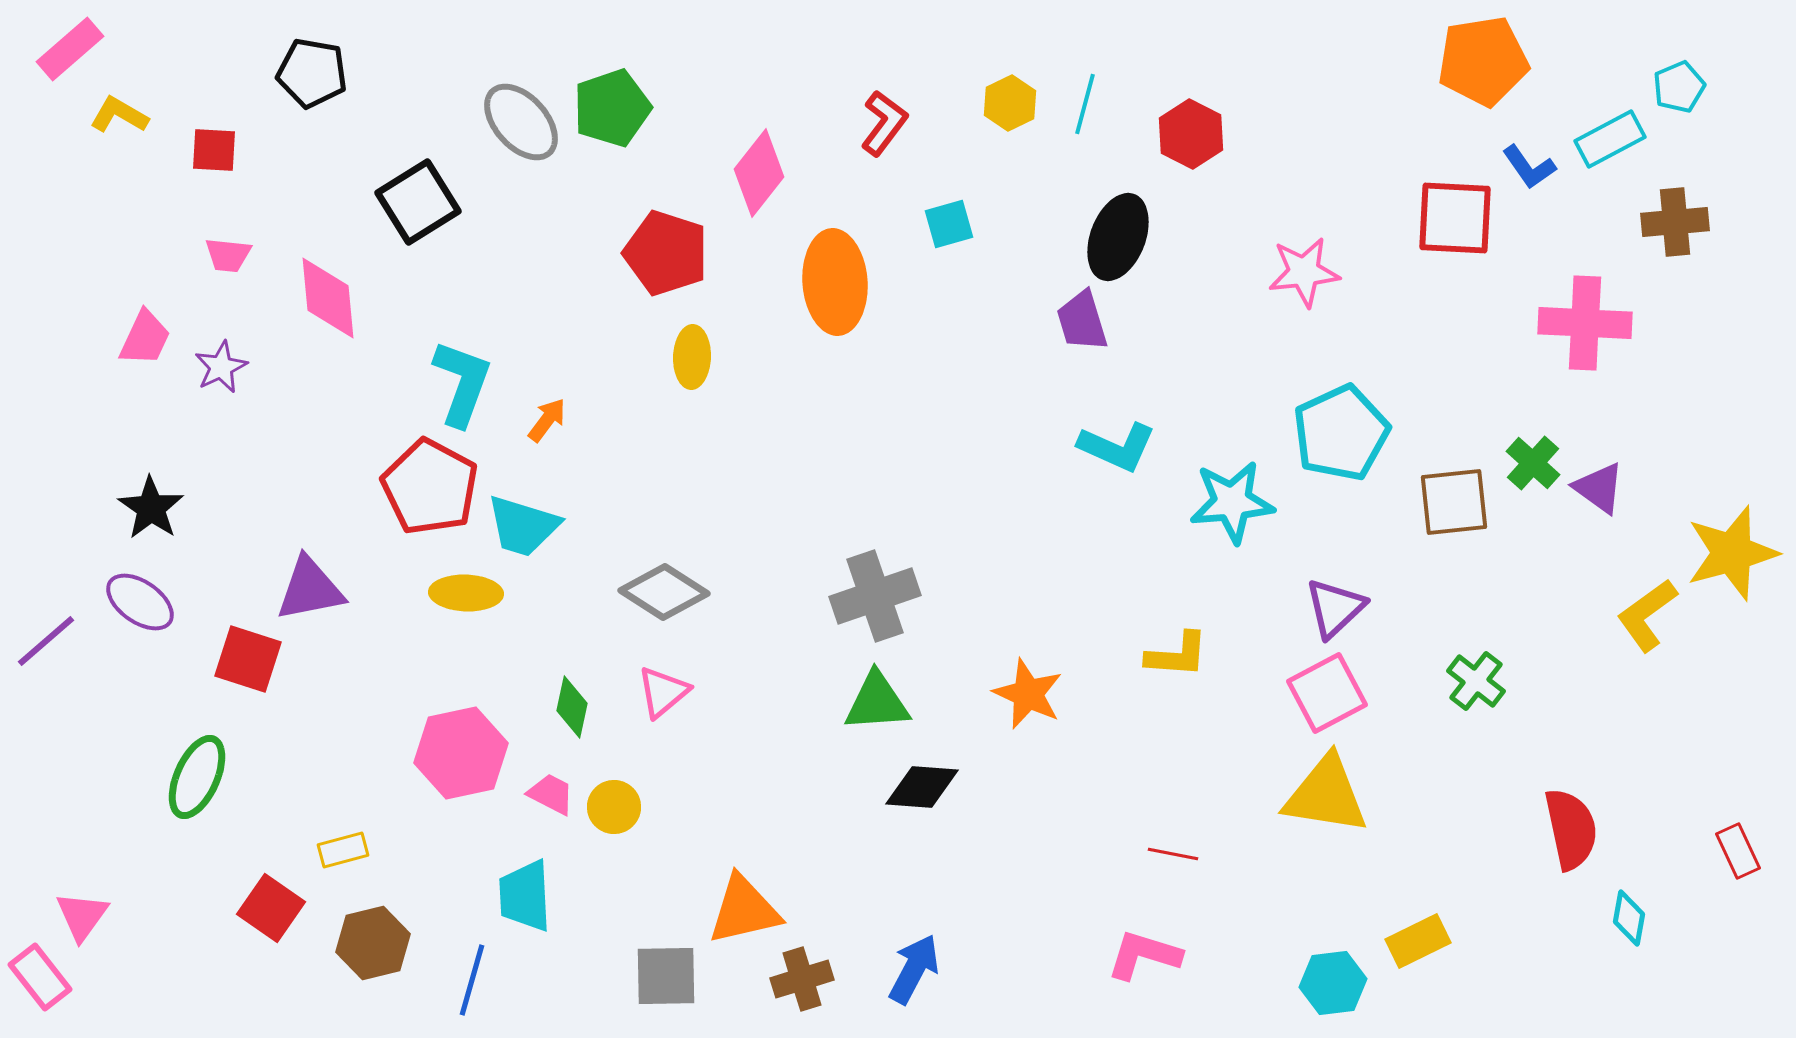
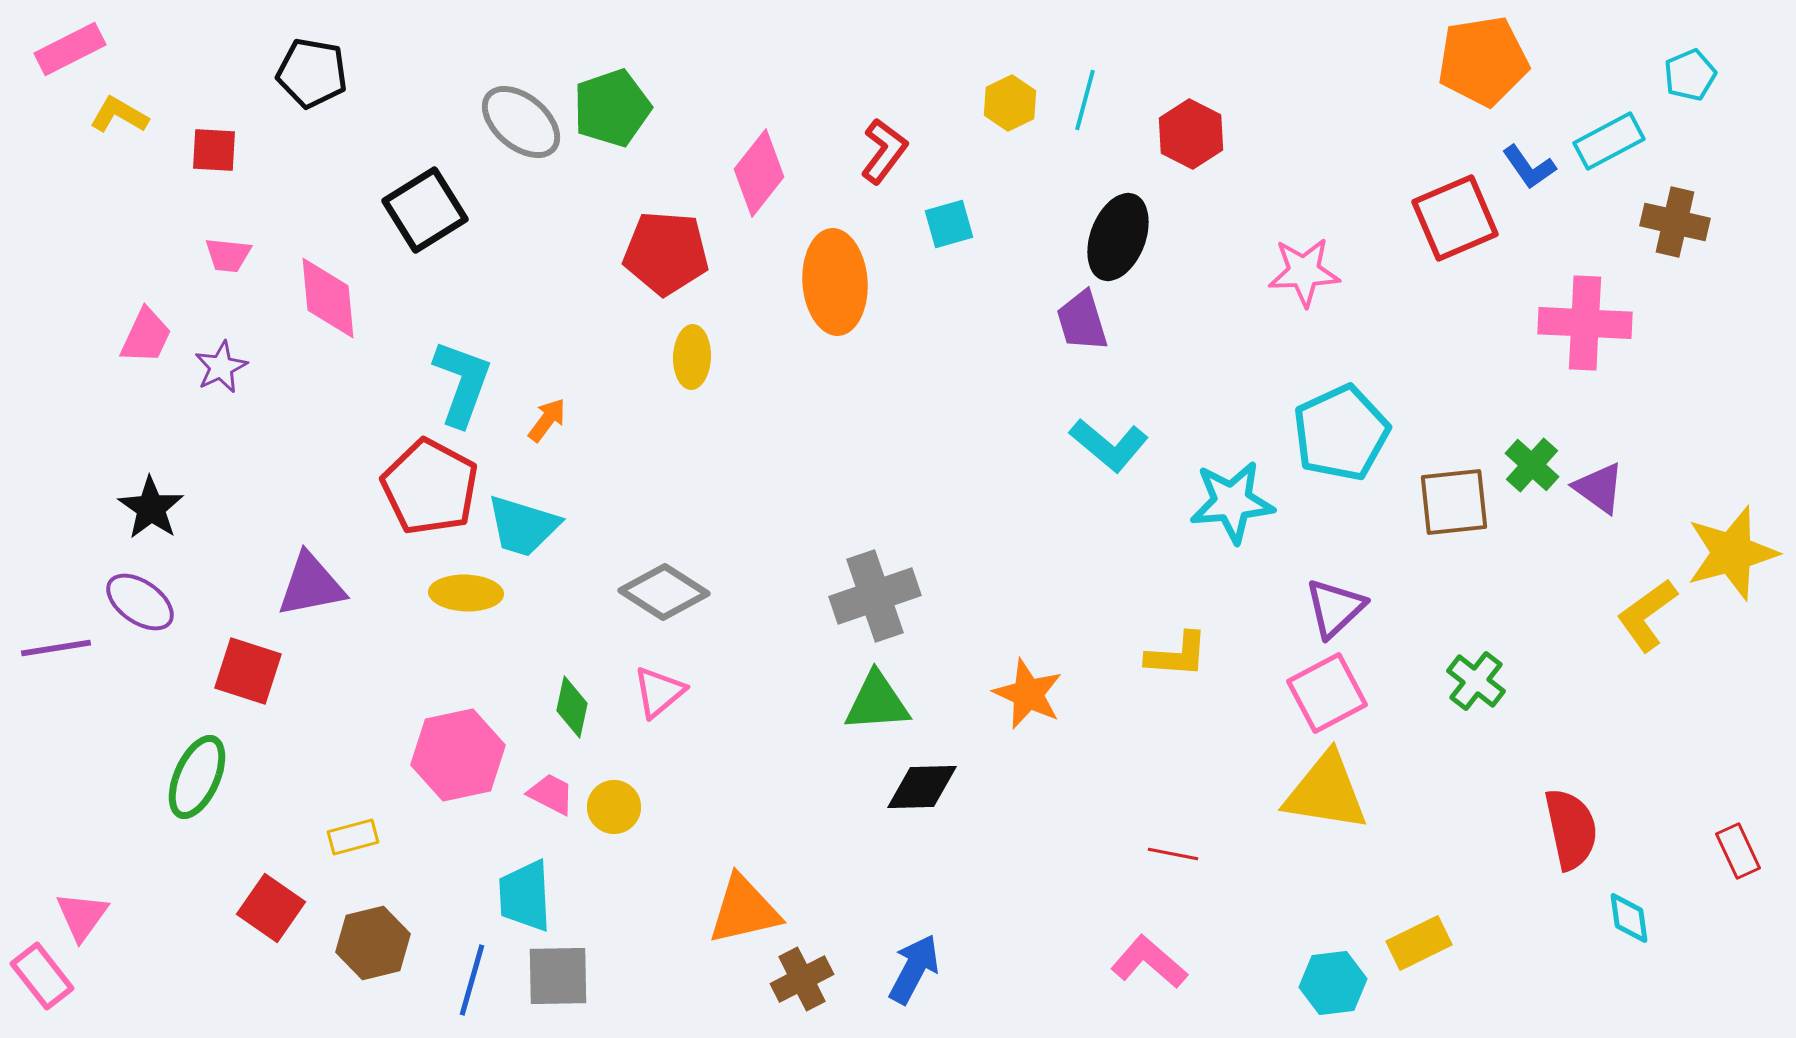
pink rectangle at (70, 49): rotated 14 degrees clockwise
cyan pentagon at (1679, 87): moved 11 px right, 12 px up
cyan line at (1085, 104): moved 4 px up
gray ellipse at (521, 122): rotated 8 degrees counterclockwise
red L-shape at (884, 123): moved 28 px down
cyan rectangle at (1610, 139): moved 1 px left, 2 px down
black square at (418, 202): moved 7 px right, 8 px down
red square at (1455, 218): rotated 26 degrees counterclockwise
brown cross at (1675, 222): rotated 18 degrees clockwise
red pentagon at (666, 253): rotated 14 degrees counterclockwise
pink star at (1304, 272): rotated 4 degrees clockwise
pink trapezoid at (145, 338): moved 1 px right, 2 px up
cyan L-shape at (1117, 447): moved 8 px left, 2 px up; rotated 16 degrees clockwise
green cross at (1533, 463): moved 1 px left, 2 px down
purple triangle at (310, 589): moved 1 px right, 4 px up
purple line at (46, 641): moved 10 px right, 7 px down; rotated 32 degrees clockwise
red square at (248, 659): moved 12 px down
pink triangle at (663, 692): moved 4 px left
pink hexagon at (461, 753): moved 3 px left, 2 px down
black diamond at (922, 787): rotated 6 degrees counterclockwise
yellow triangle at (1326, 795): moved 3 px up
yellow rectangle at (343, 850): moved 10 px right, 13 px up
cyan diamond at (1629, 918): rotated 18 degrees counterclockwise
yellow rectangle at (1418, 941): moved 1 px right, 2 px down
pink L-shape at (1144, 955): moved 5 px right, 7 px down; rotated 24 degrees clockwise
gray square at (666, 976): moved 108 px left
pink rectangle at (40, 977): moved 2 px right, 1 px up
brown cross at (802, 979): rotated 10 degrees counterclockwise
